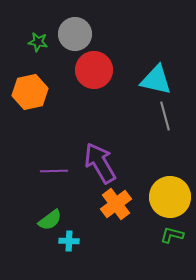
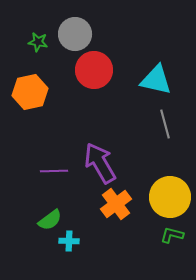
gray line: moved 8 px down
